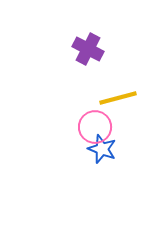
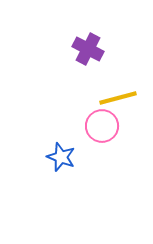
pink circle: moved 7 px right, 1 px up
blue star: moved 41 px left, 8 px down
